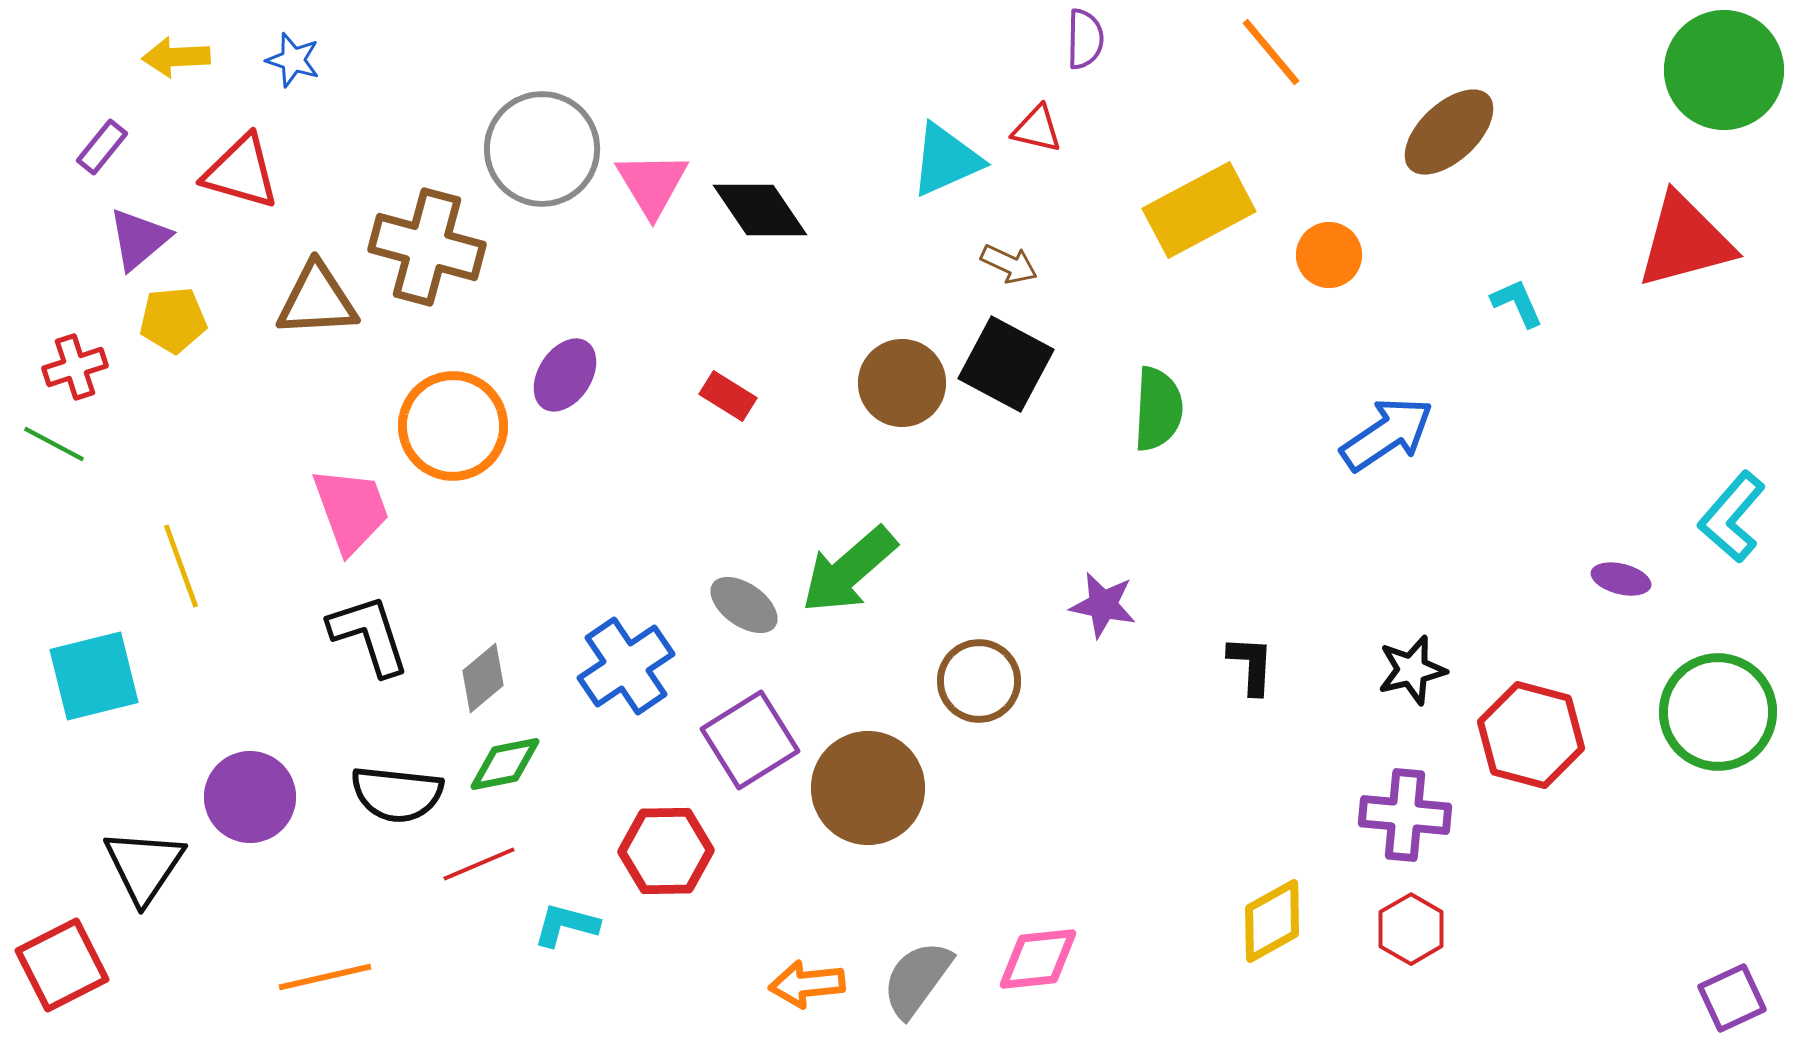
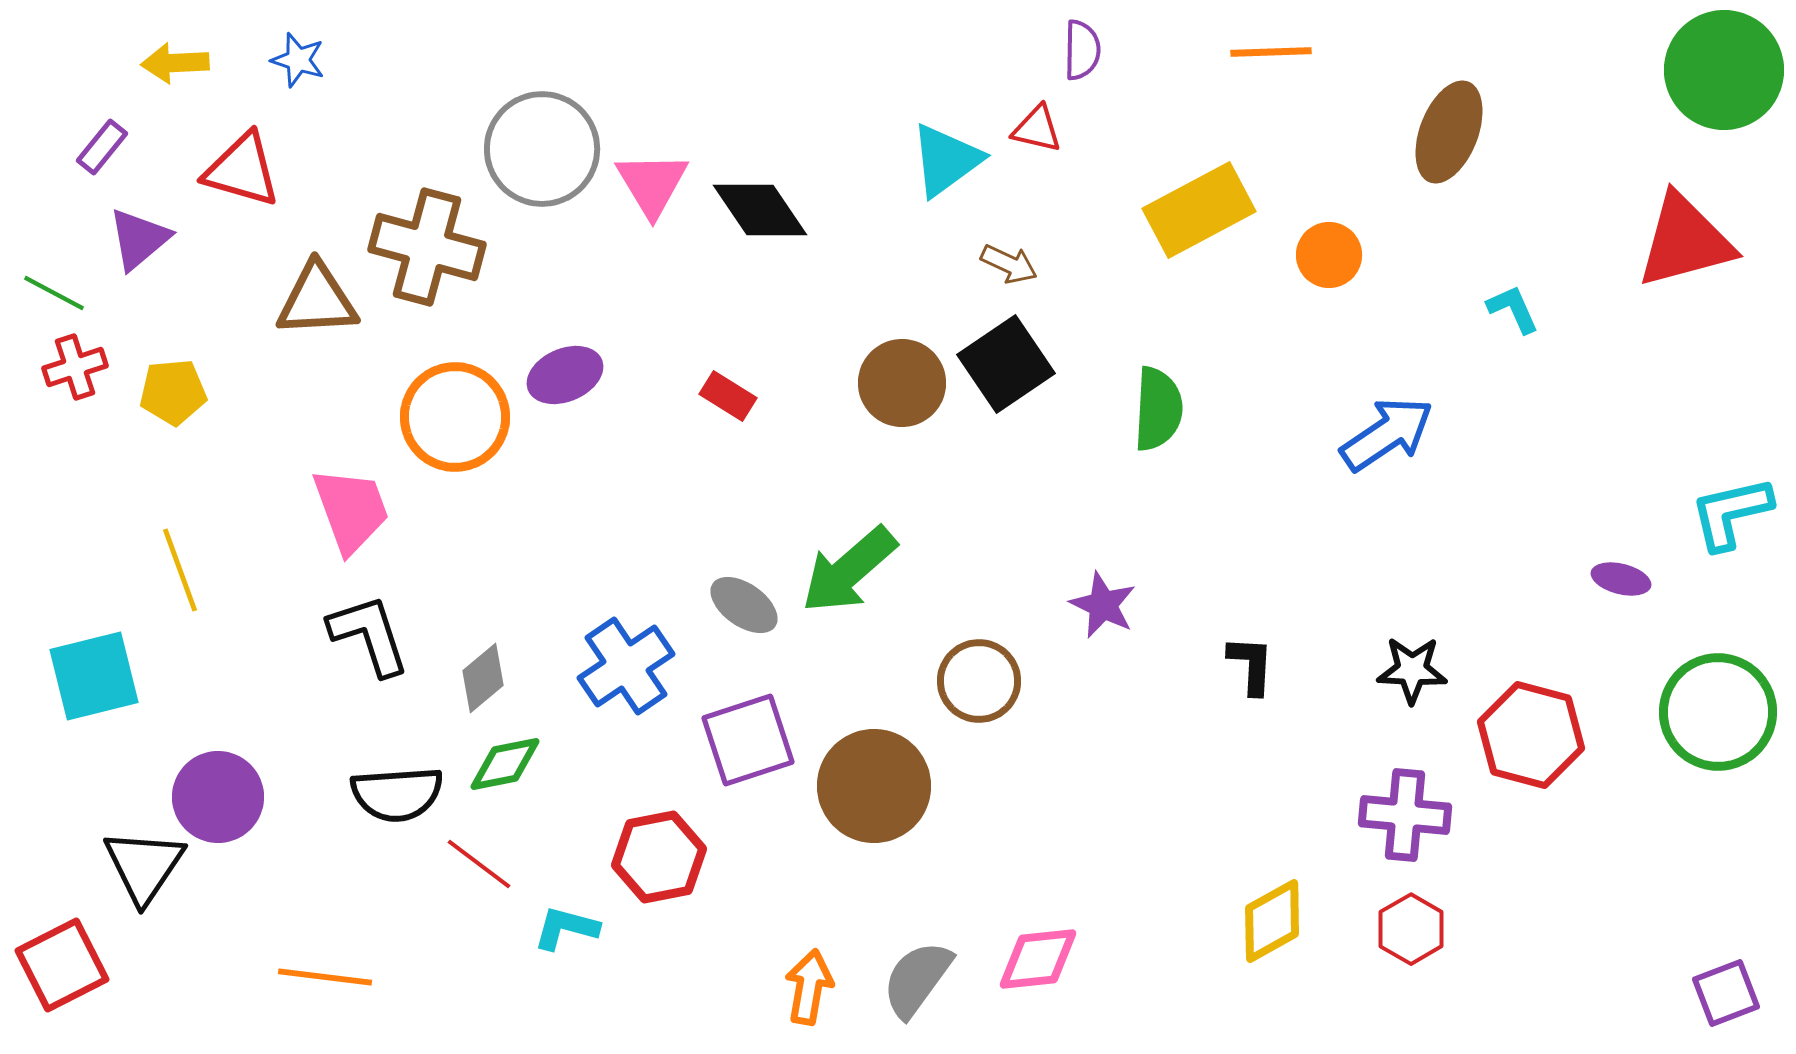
purple semicircle at (1085, 39): moved 3 px left, 11 px down
orange line at (1271, 52): rotated 52 degrees counterclockwise
yellow arrow at (176, 57): moved 1 px left, 6 px down
blue star at (293, 60): moved 5 px right
brown ellipse at (1449, 132): rotated 26 degrees counterclockwise
cyan triangle at (946, 160): rotated 12 degrees counterclockwise
red triangle at (241, 172): moved 1 px right, 2 px up
cyan L-shape at (1517, 303): moved 4 px left, 6 px down
yellow pentagon at (173, 320): moved 72 px down
black square at (1006, 364): rotated 28 degrees clockwise
purple ellipse at (565, 375): rotated 34 degrees clockwise
orange circle at (453, 426): moved 2 px right, 9 px up
green line at (54, 444): moved 151 px up
cyan L-shape at (1732, 517): moved 1 px left, 4 px up; rotated 36 degrees clockwise
yellow line at (181, 566): moved 1 px left, 4 px down
purple star at (1103, 605): rotated 14 degrees clockwise
black star at (1412, 670): rotated 16 degrees clockwise
purple square at (750, 740): moved 2 px left; rotated 14 degrees clockwise
brown circle at (868, 788): moved 6 px right, 2 px up
black semicircle at (397, 794): rotated 10 degrees counterclockwise
purple circle at (250, 797): moved 32 px left
red hexagon at (666, 851): moved 7 px left, 6 px down; rotated 10 degrees counterclockwise
red line at (479, 864): rotated 60 degrees clockwise
cyan L-shape at (566, 925): moved 3 px down
orange line at (325, 977): rotated 20 degrees clockwise
orange arrow at (807, 984): moved 2 px right, 3 px down; rotated 106 degrees clockwise
purple square at (1732, 998): moved 6 px left, 5 px up; rotated 4 degrees clockwise
